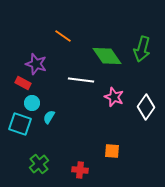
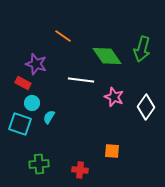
green cross: rotated 36 degrees clockwise
